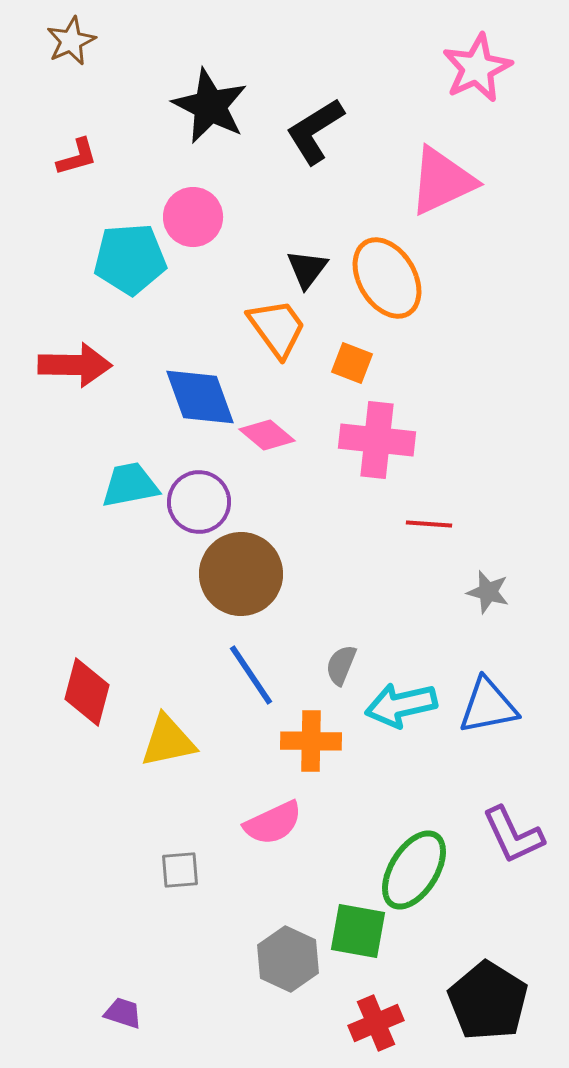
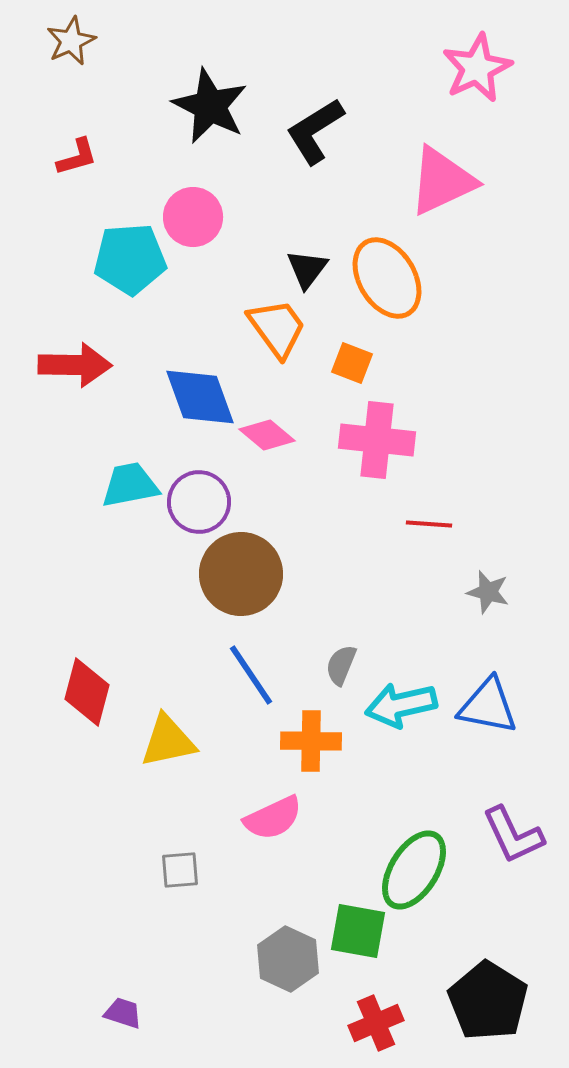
blue triangle: rotated 22 degrees clockwise
pink semicircle: moved 5 px up
